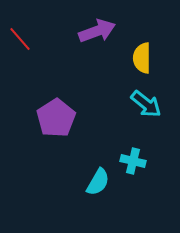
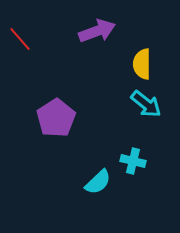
yellow semicircle: moved 6 px down
cyan semicircle: rotated 16 degrees clockwise
